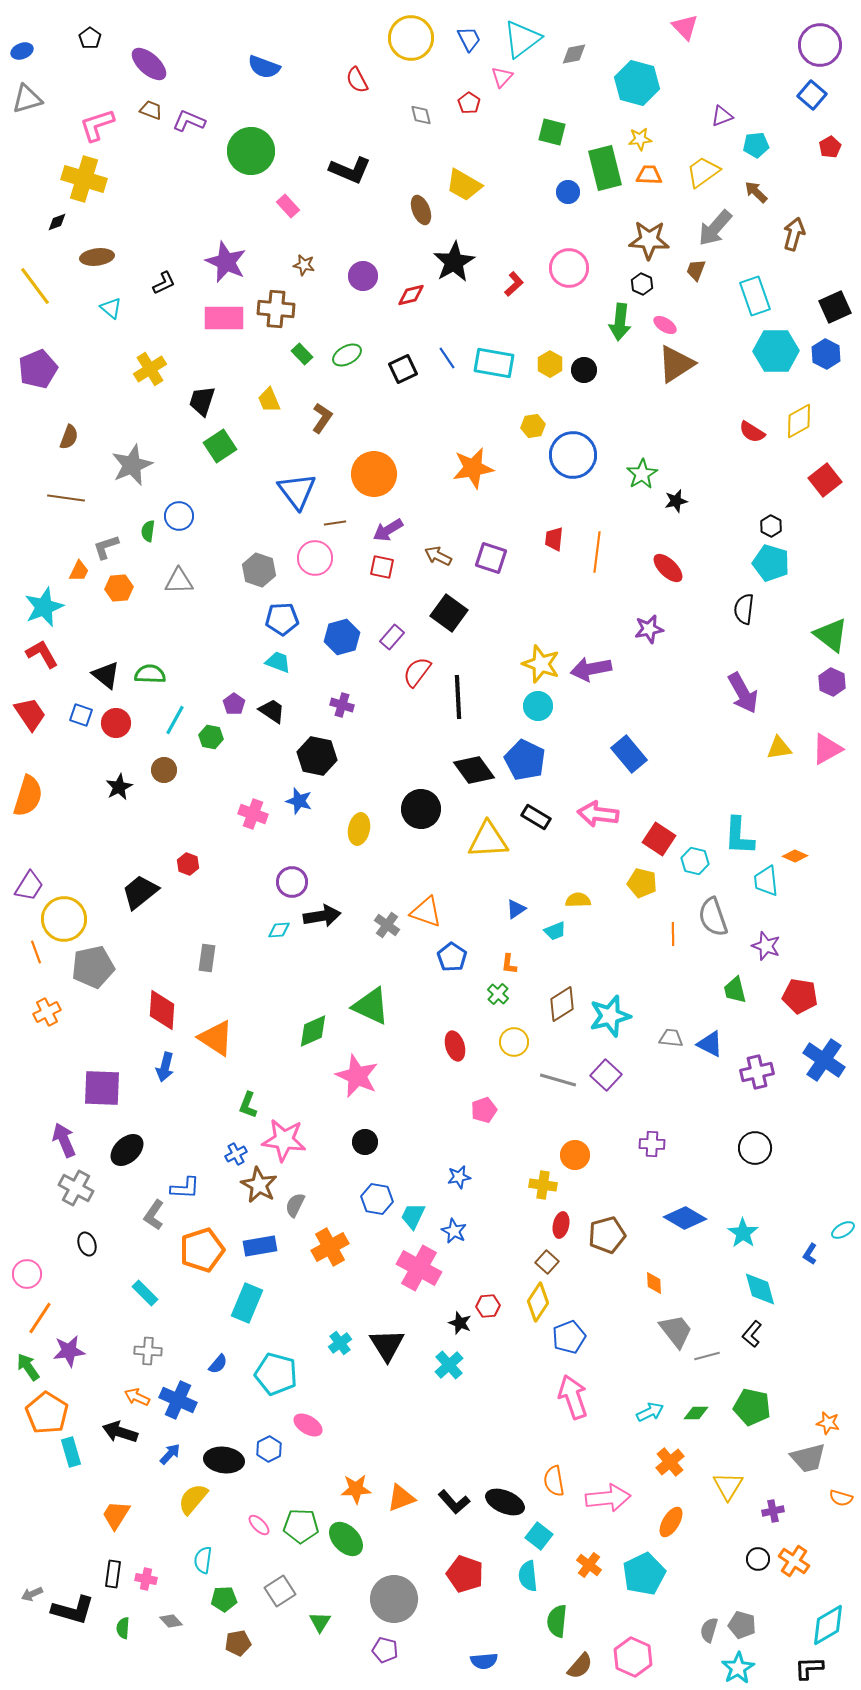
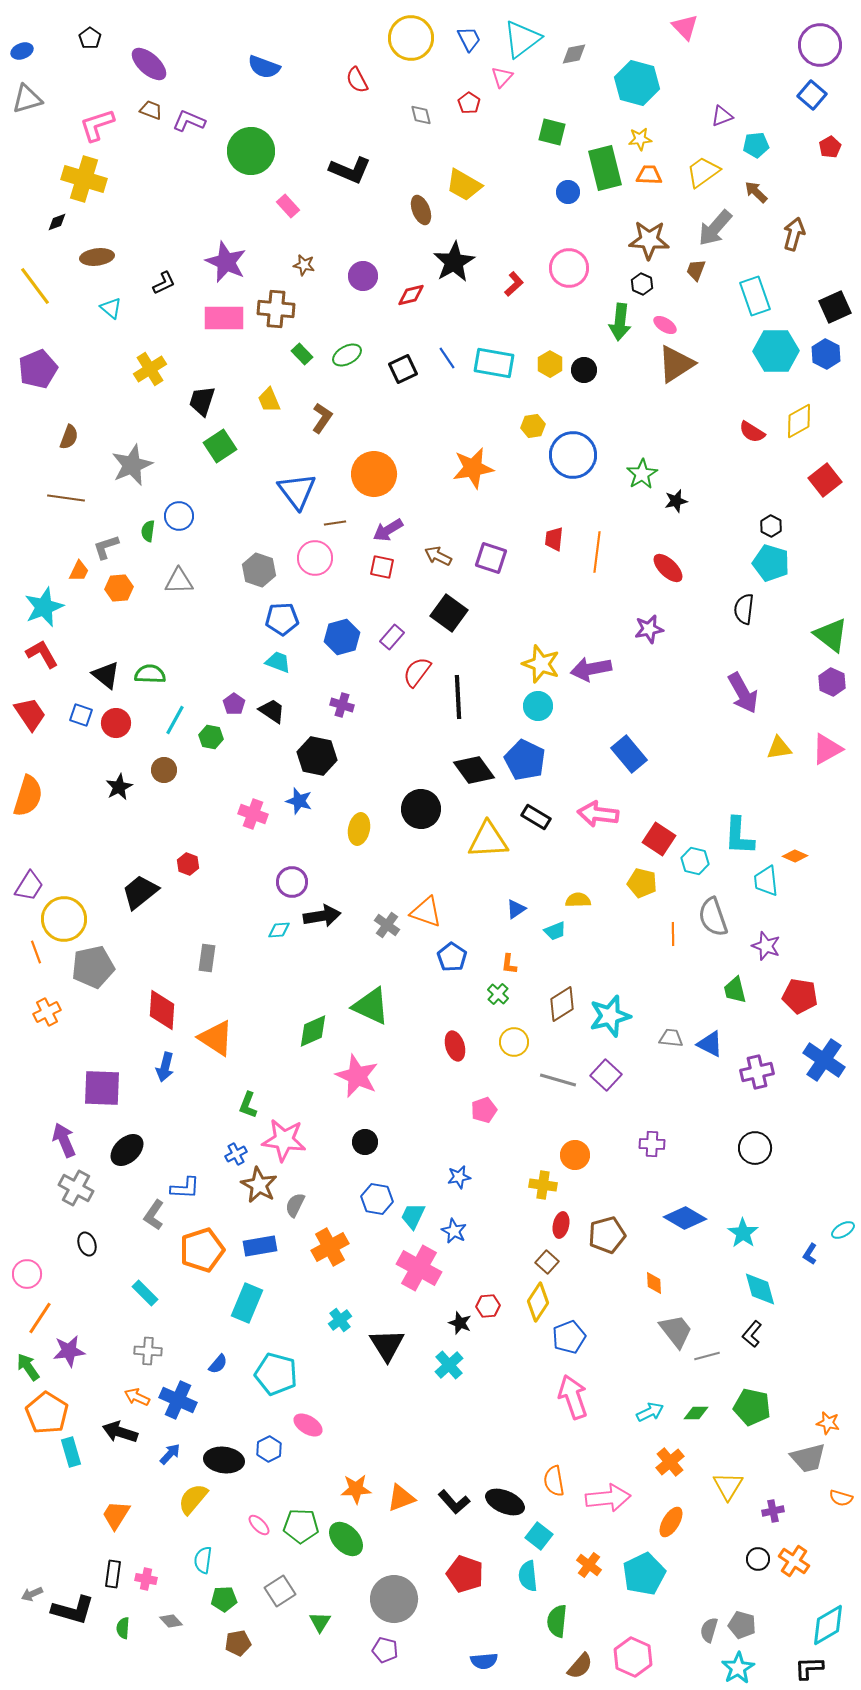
cyan cross at (340, 1343): moved 23 px up
